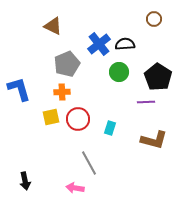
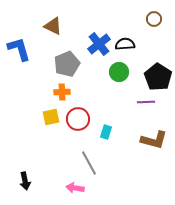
blue L-shape: moved 40 px up
cyan rectangle: moved 4 px left, 4 px down
